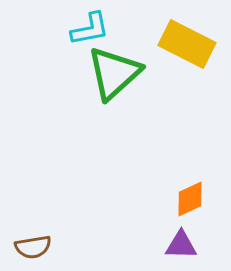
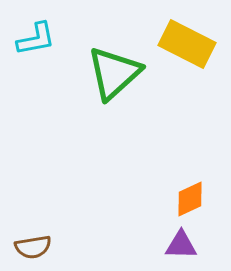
cyan L-shape: moved 54 px left, 10 px down
